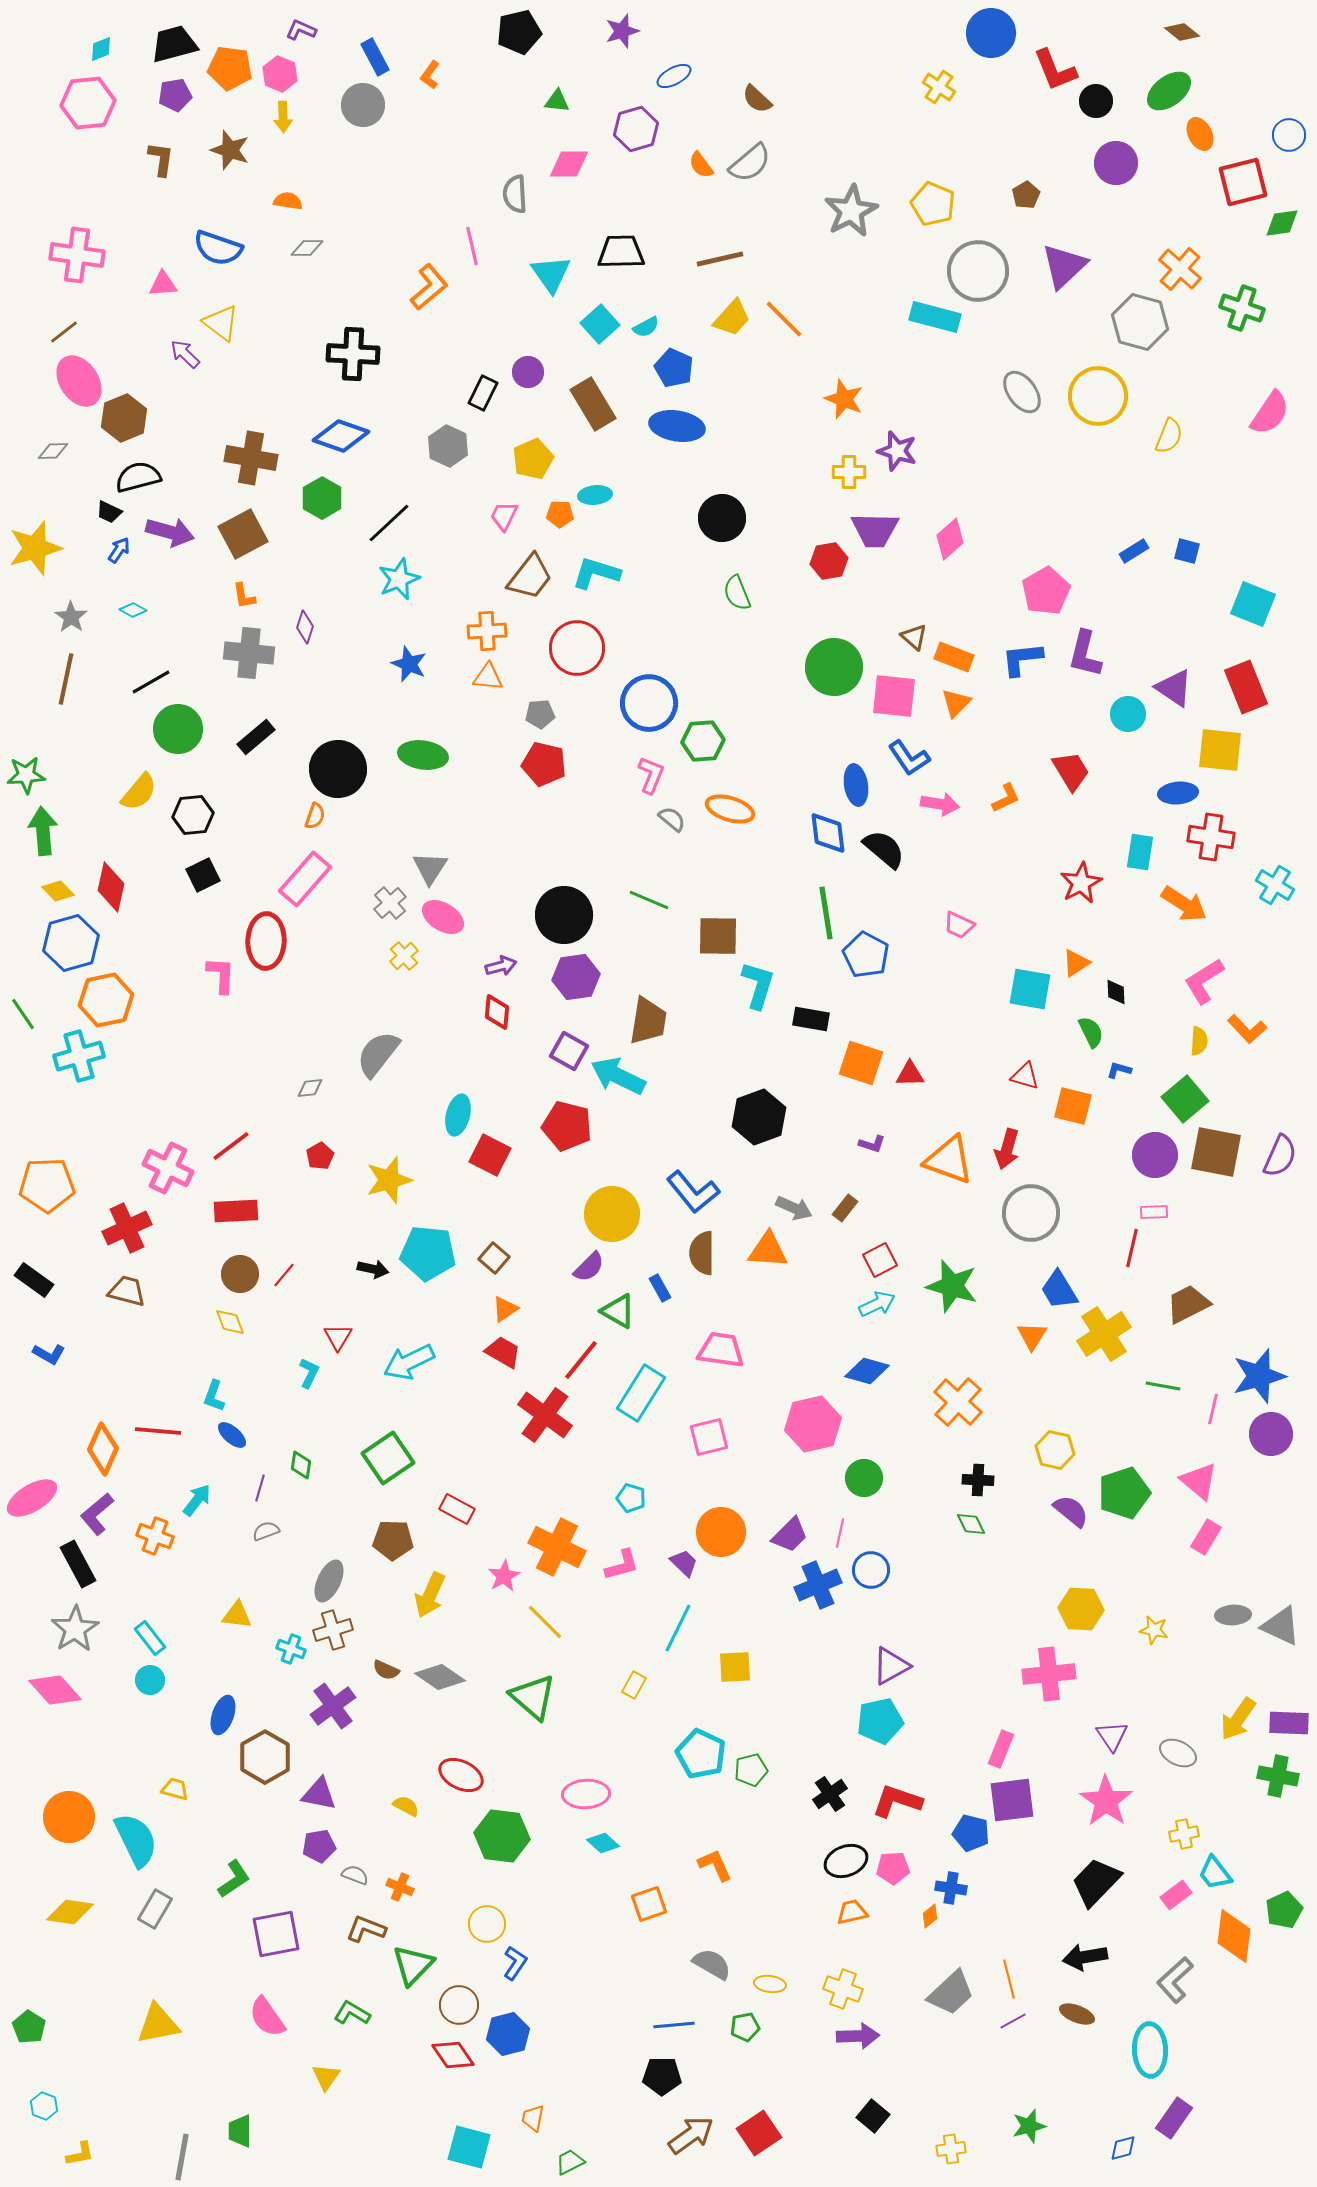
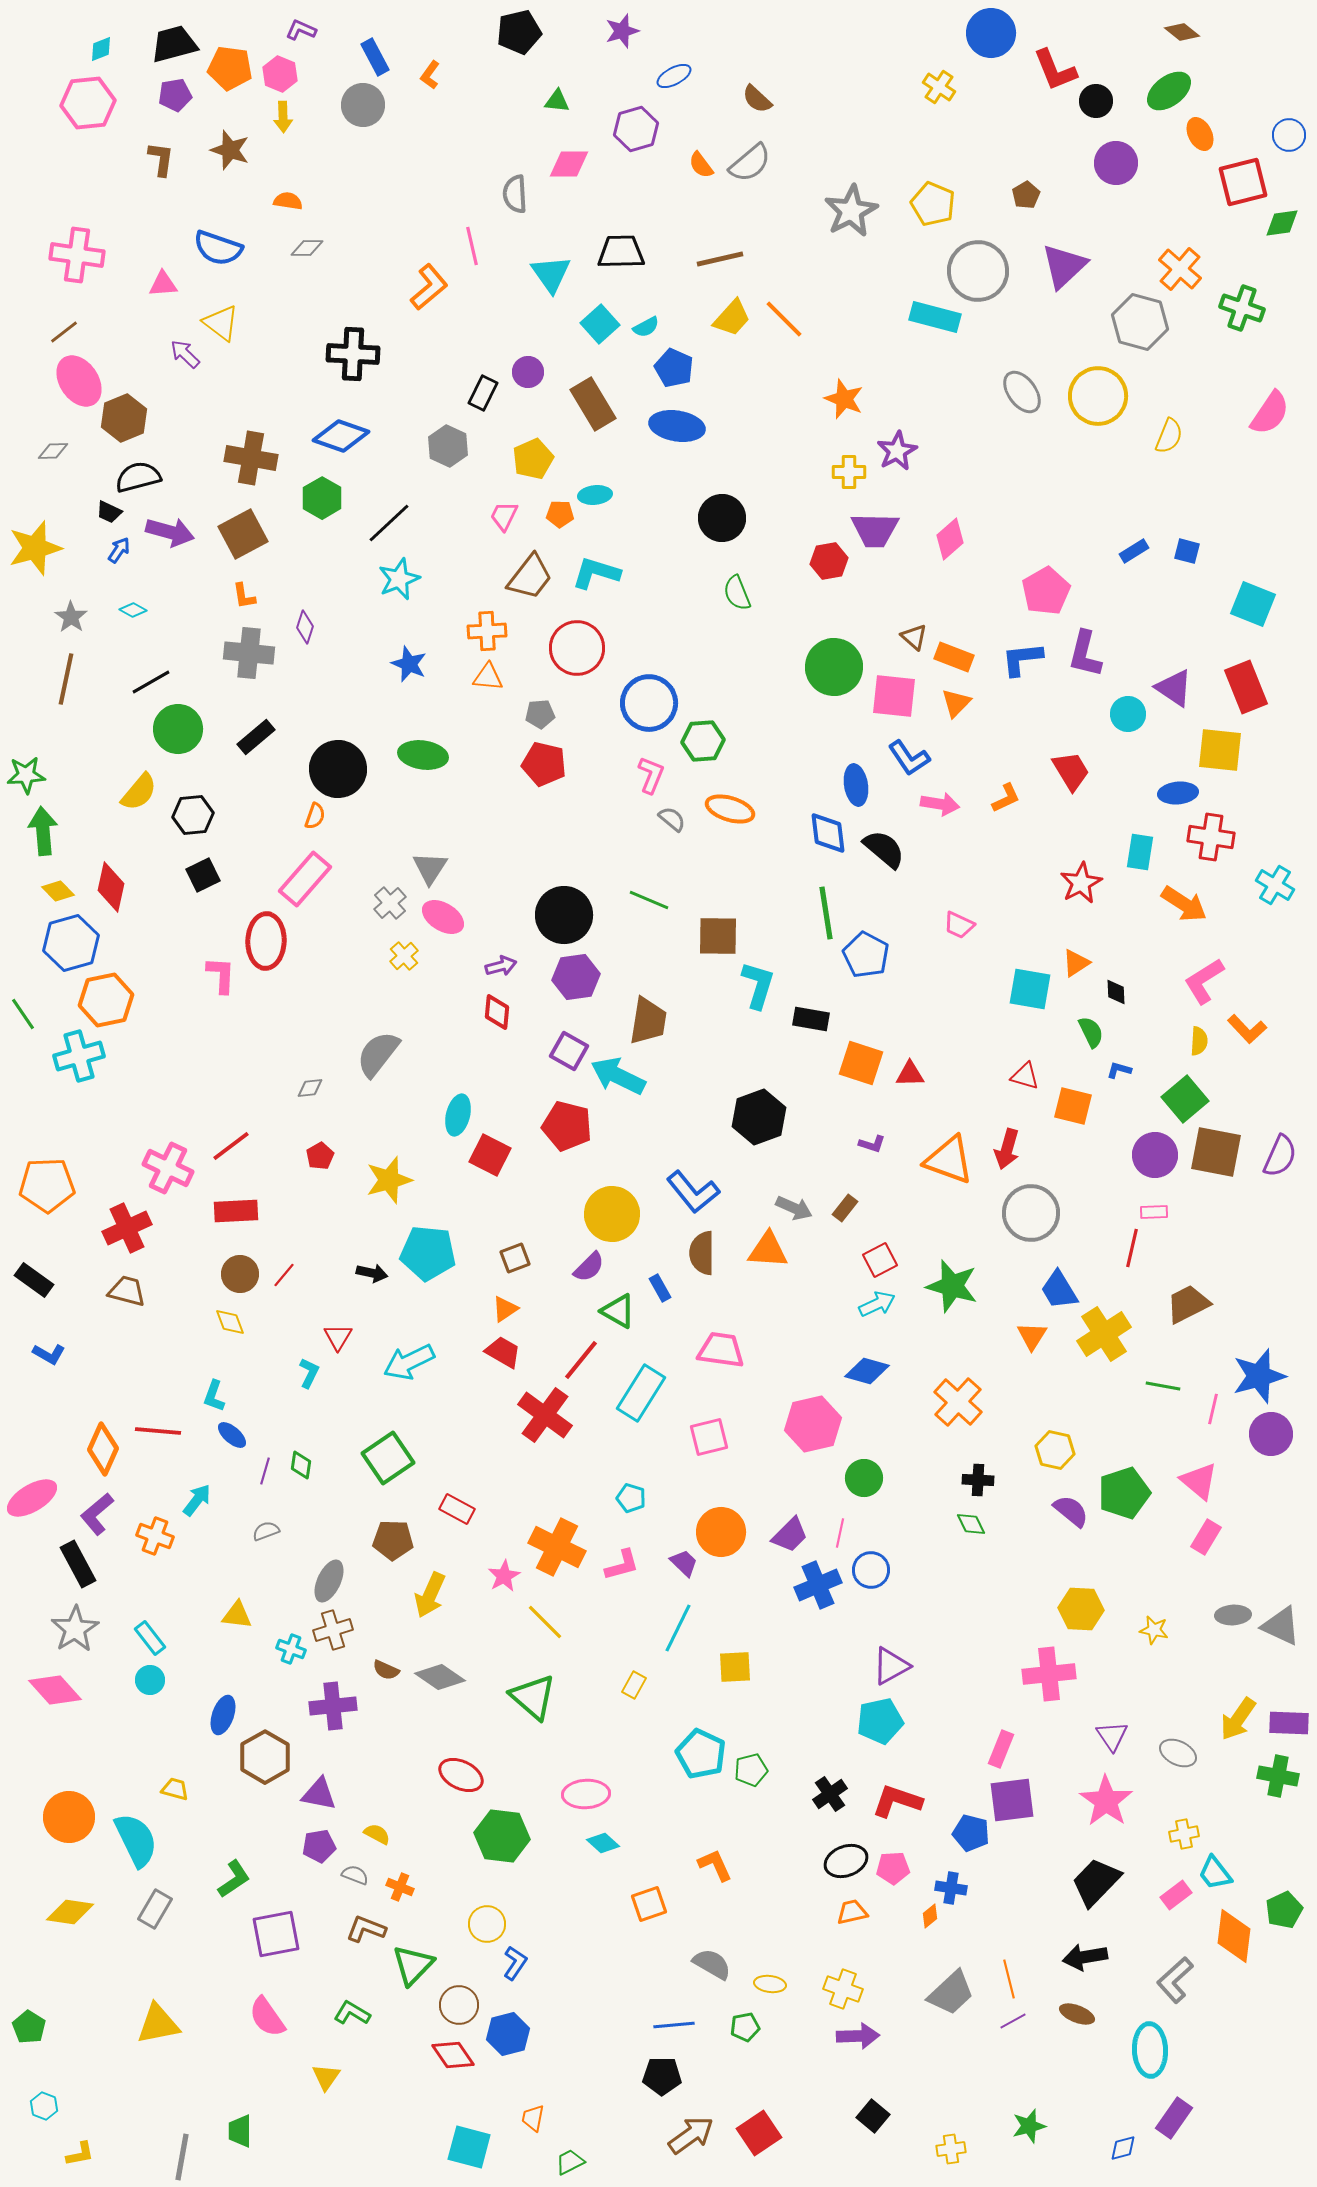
purple star at (897, 451): rotated 27 degrees clockwise
brown square at (494, 1258): moved 21 px right; rotated 28 degrees clockwise
black arrow at (373, 1269): moved 1 px left, 4 px down
purple line at (260, 1488): moved 5 px right, 17 px up
purple cross at (333, 1706): rotated 30 degrees clockwise
yellow semicircle at (406, 1806): moved 29 px left, 28 px down
